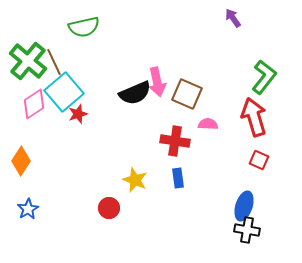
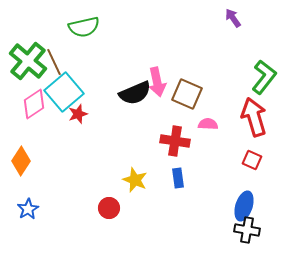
red square: moved 7 px left
